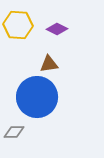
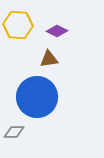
purple diamond: moved 2 px down
brown triangle: moved 5 px up
